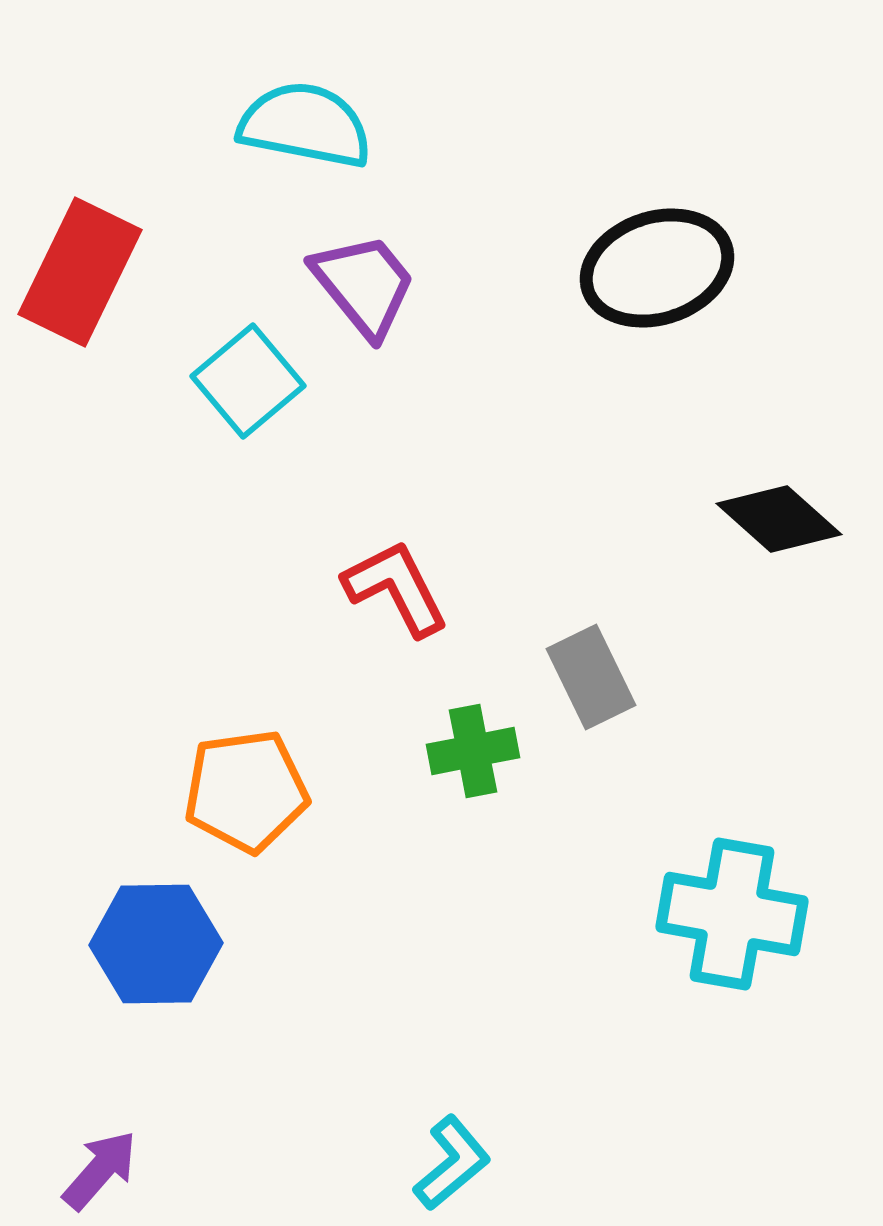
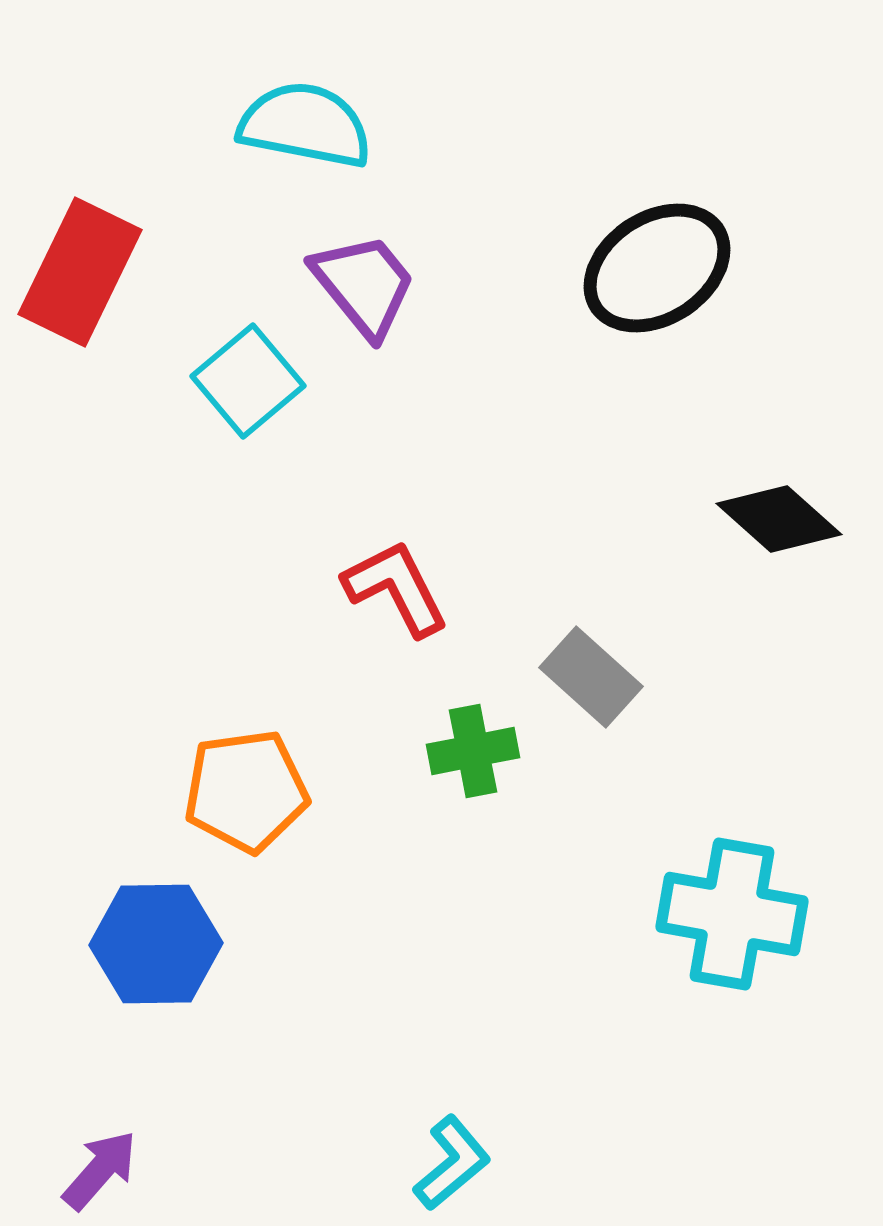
black ellipse: rotated 15 degrees counterclockwise
gray rectangle: rotated 22 degrees counterclockwise
